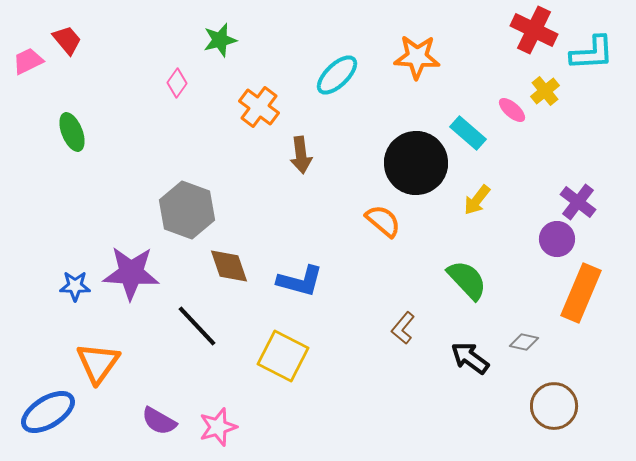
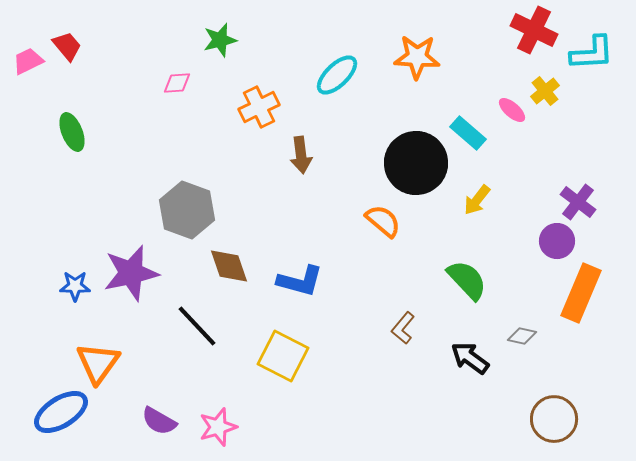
red trapezoid: moved 6 px down
pink diamond: rotated 52 degrees clockwise
orange cross: rotated 27 degrees clockwise
purple circle: moved 2 px down
purple star: rotated 16 degrees counterclockwise
gray diamond: moved 2 px left, 6 px up
brown circle: moved 13 px down
blue ellipse: moved 13 px right
